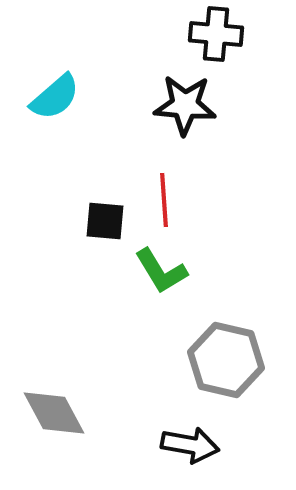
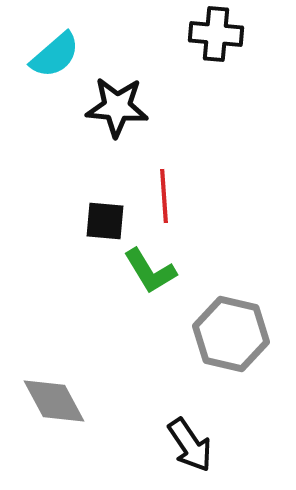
cyan semicircle: moved 42 px up
black star: moved 68 px left, 2 px down
red line: moved 4 px up
green L-shape: moved 11 px left
gray hexagon: moved 5 px right, 26 px up
gray diamond: moved 12 px up
black arrow: rotated 46 degrees clockwise
